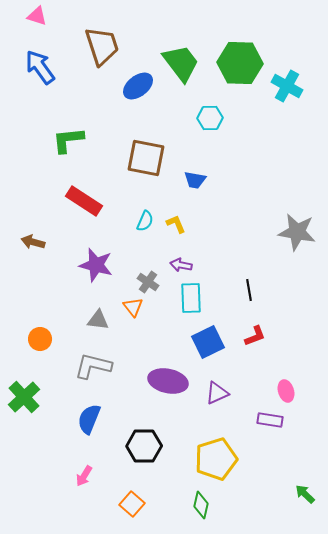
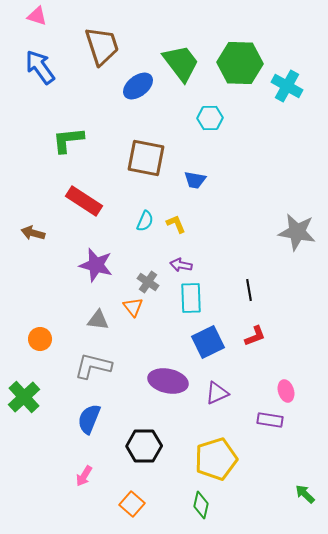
brown arrow: moved 9 px up
